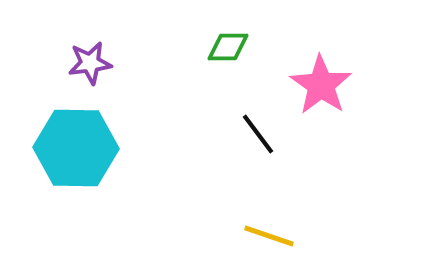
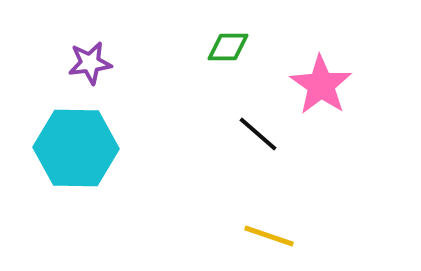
black line: rotated 12 degrees counterclockwise
